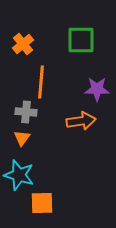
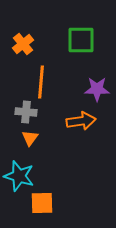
orange triangle: moved 8 px right
cyan star: moved 1 px down
